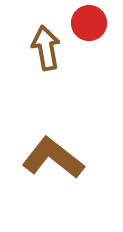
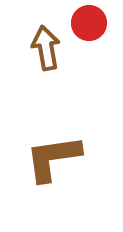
brown L-shape: rotated 46 degrees counterclockwise
